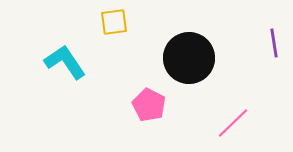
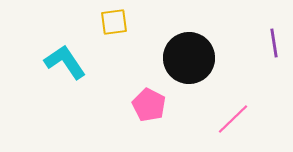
pink line: moved 4 px up
